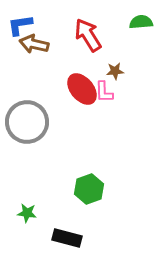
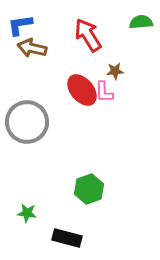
brown arrow: moved 2 px left, 4 px down
red ellipse: moved 1 px down
